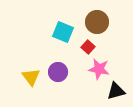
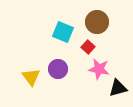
purple circle: moved 3 px up
black triangle: moved 2 px right, 3 px up
